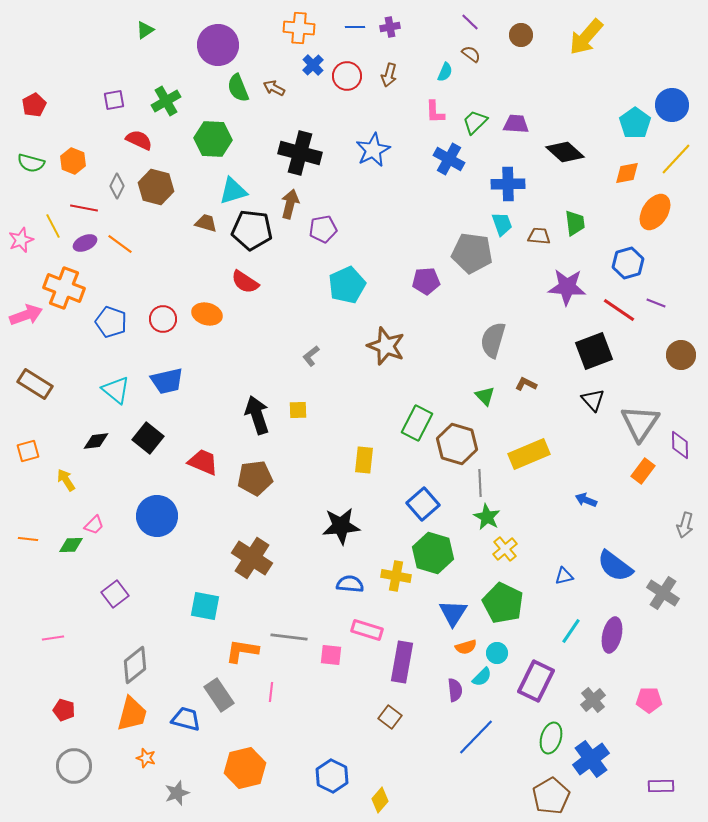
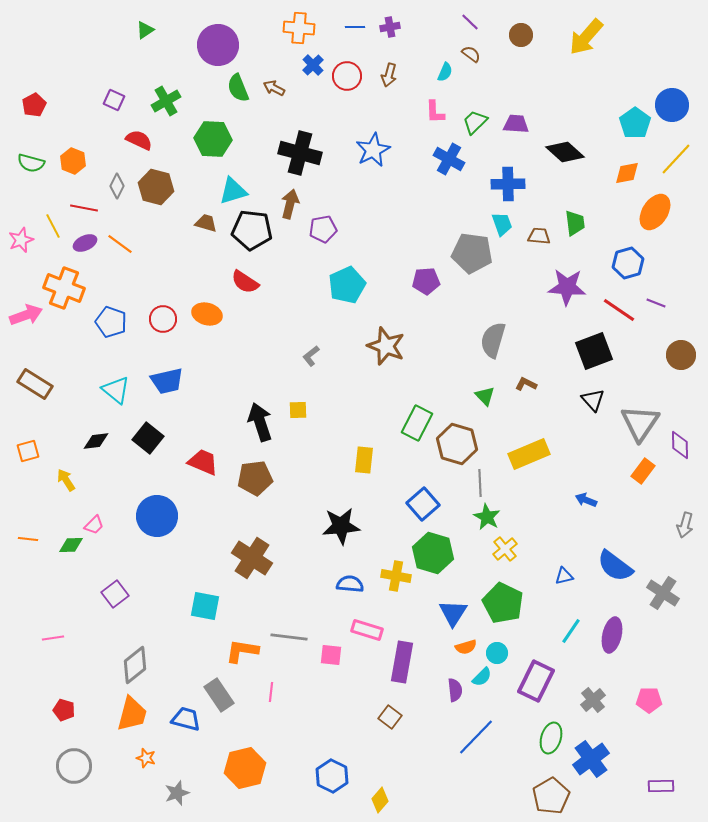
purple square at (114, 100): rotated 35 degrees clockwise
black arrow at (257, 415): moved 3 px right, 7 px down
